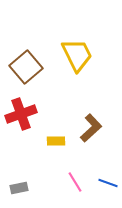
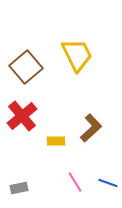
red cross: moved 1 px right, 2 px down; rotated 20 degrees counterclockwise
